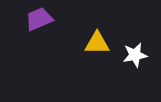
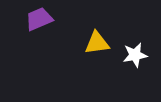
yellow triangle: rotated 8 degrees counterclockwise
